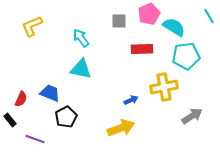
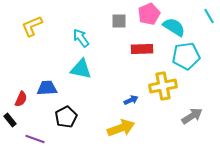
yellow cross: moved 1 px left, 1 px up
blue trapezoid: moved 3 px left, 5 px up; rotated 25 degrees counterclockwise
